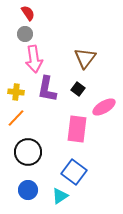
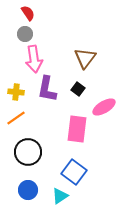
orange line: rotated 12 degrees clockwise
